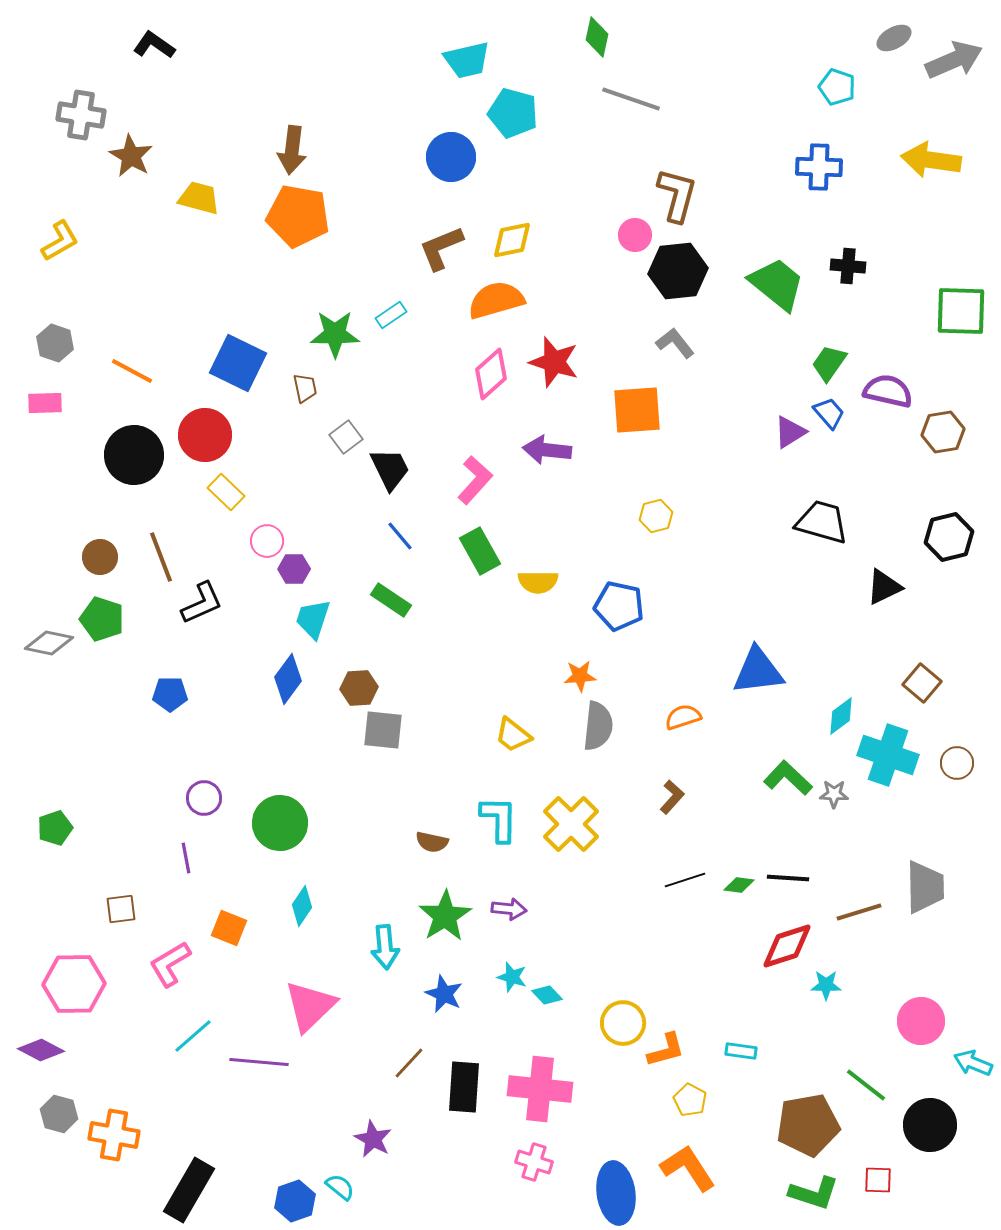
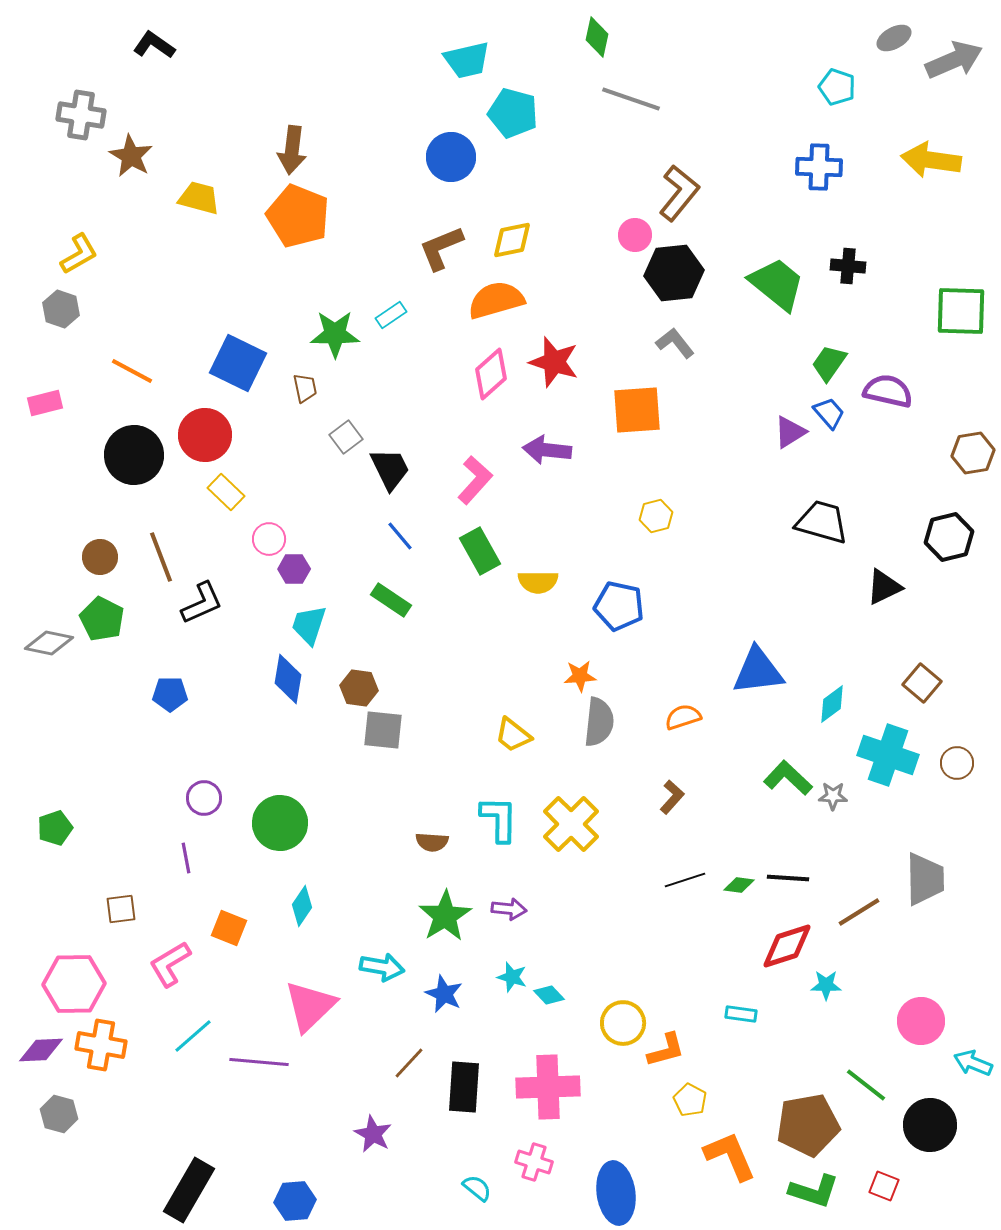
brown L-shape at (677, 195): moved 2 px right, 2 px up; rotated 24 degrees clockwise
orange pentagon at (298, 216): rotated 12 degrees clockwise
yellow L-shape at (60, 241): moved 19 px right, 13 px down
black hexagon at (678, 271): moved 4 px left, 2 px down
gray hexagon at (55, 343): moved 6 px right, 34 px up
pink rectangle at (45, 403): rotated 12 degrees counterclockwise
brown hexagon at (943, 432): moved 30 px right, 21 px down
pink circle at (267, 541): moved 2 px right, 2 px up
green pentagon at (102, 619): rotated 9 degrees clockwise
cyan trapezoid at (313, 619): moved 4 px left, 6 px down
blue diamond at (288, 679): rotated 27 degrees counterclockwise
brown hexagon at (359, 688): rotated 12 degrees clockwise
cyan diamond at (841, 716): moved 9 px left, 12 px up
gray semicircle at (598, 726): moved 1 px right, 4 px up
gray star at (834, 794): moved 1 px left, 2 px down
brown semicircle at (432, 842): rotated 8 degrees counterclockwise
gray trapezoid at (925, 887): moved 8 px up
brown line at (859, 912): rotated 15 degrees counterclockwise
cyan arrow at (385, 947): moved 3 px left, 20 px down; rotated 75 degrees counterclockwise
cyan diamond at (547, 995): moved 2 px right
purple diamond at (41, 1050): rotated 30 degrees counterclockwise
cyan rectangle at (741, 1051): moved 37 px up
pink cross at (540, 1089): moved 8 px right, 2 px up; rotated 8 degrees counterclockwise
orange cross at (114, 1135): moved 13 px left, 90 px up
purple star at (373, 1139): moved 5 px up
orange L-shape at (688, 1168): moved 42 px right, 12 px up; rotated 10 degrees clockwise
red square at (878, 1180): moved 6 px right, 6 px down; rotated 20 degrees clockwise
cyan semicircle at (340, 1187): moved 137 px right, 1 px down
green L-shape at (814, 1193): moved 2 px up
blue hexagon at (295, 1201): rotated 15 degrees clockwise
